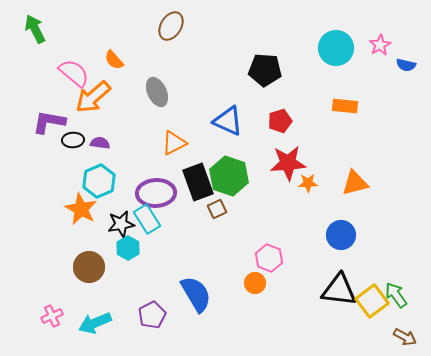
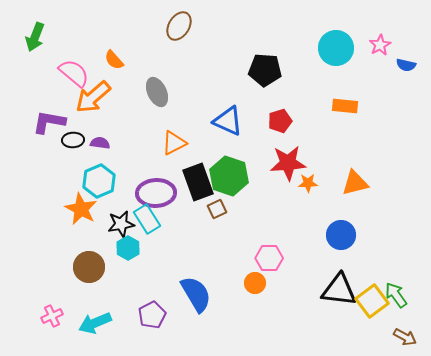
brown ellipse at (171, 26): moved 8 px right
green arrow at (35, 29): moved 8 px down; rotated 132 degrees counterclockwise
pink hexagon at (269, 258): rotated 20 degrees counterclockwise
